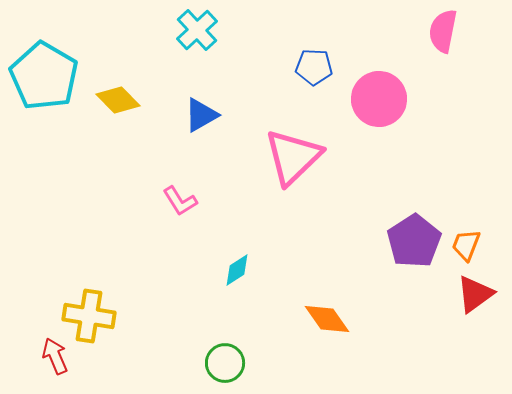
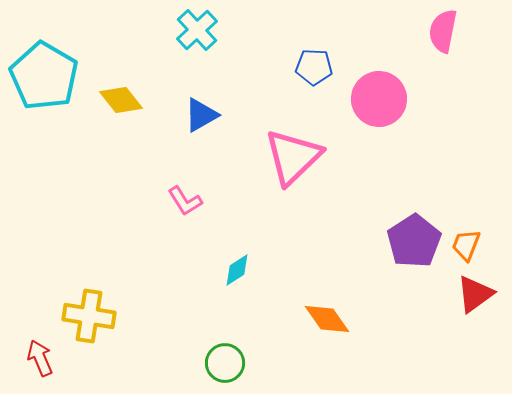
yellow diamond: moved 3 px right; rotated 6 degrees clockwise
pink L-shape: moved 5 px right
red arrow: moved 15 px left, 2 px down
